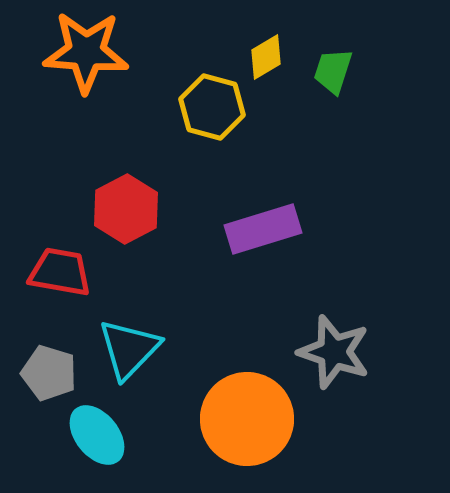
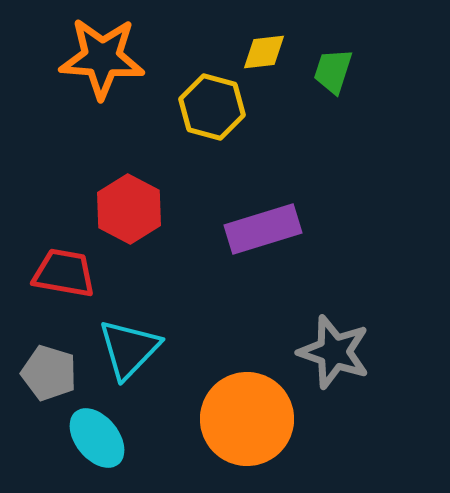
orange star: moved 16 px right, 6 px down
yellow diamond: moved 2 px left, 5 px up; rotated 24 degrees clockwise
red hexagon: moved 3 px right; rotated 4 degrees counterclockwise
red trapezoid: moved 4 px right, 1 px down
cyan ellipse: moved 3 px down
